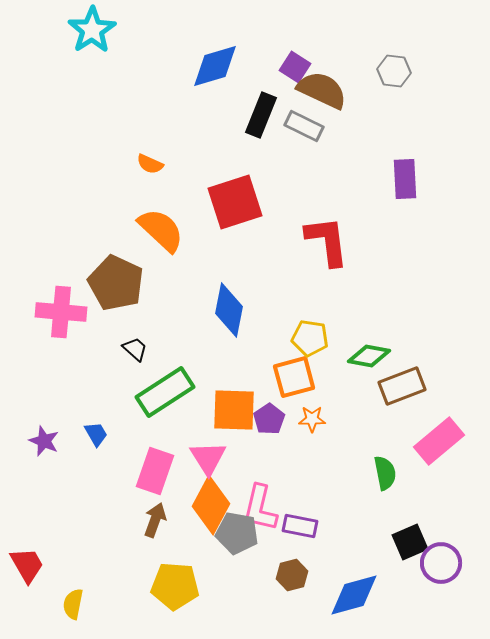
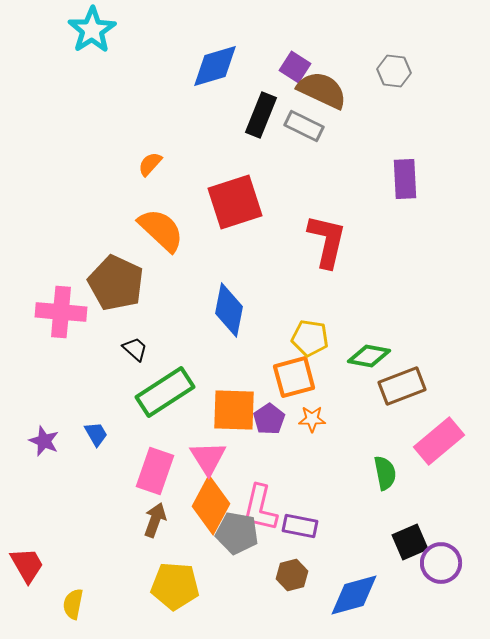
orange semicircle at (150, 164): rotated 108 degrees clockwise
red L-shape at (327, 241): rotated 20 degrees clockwise
